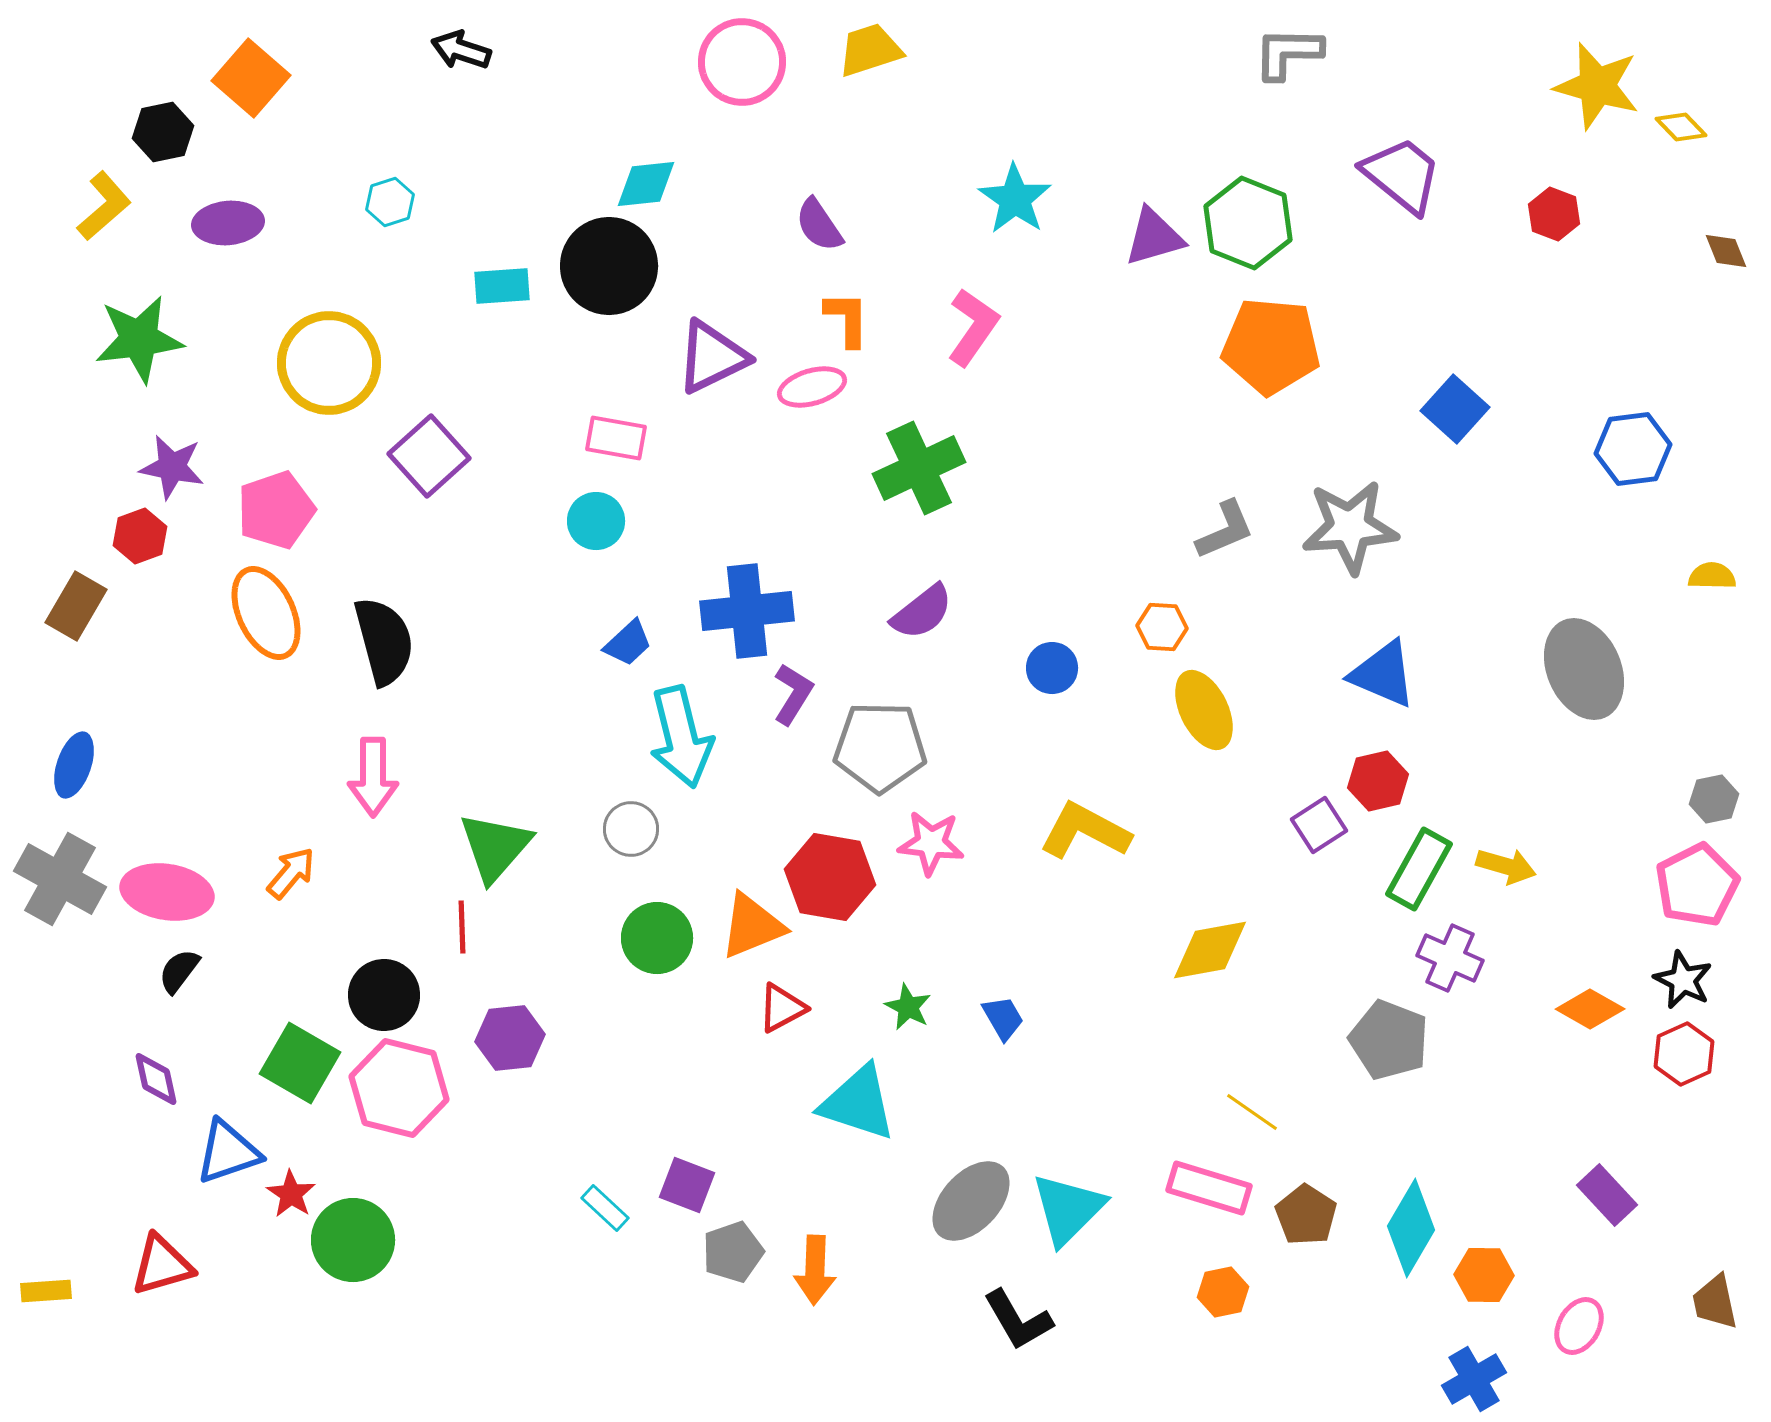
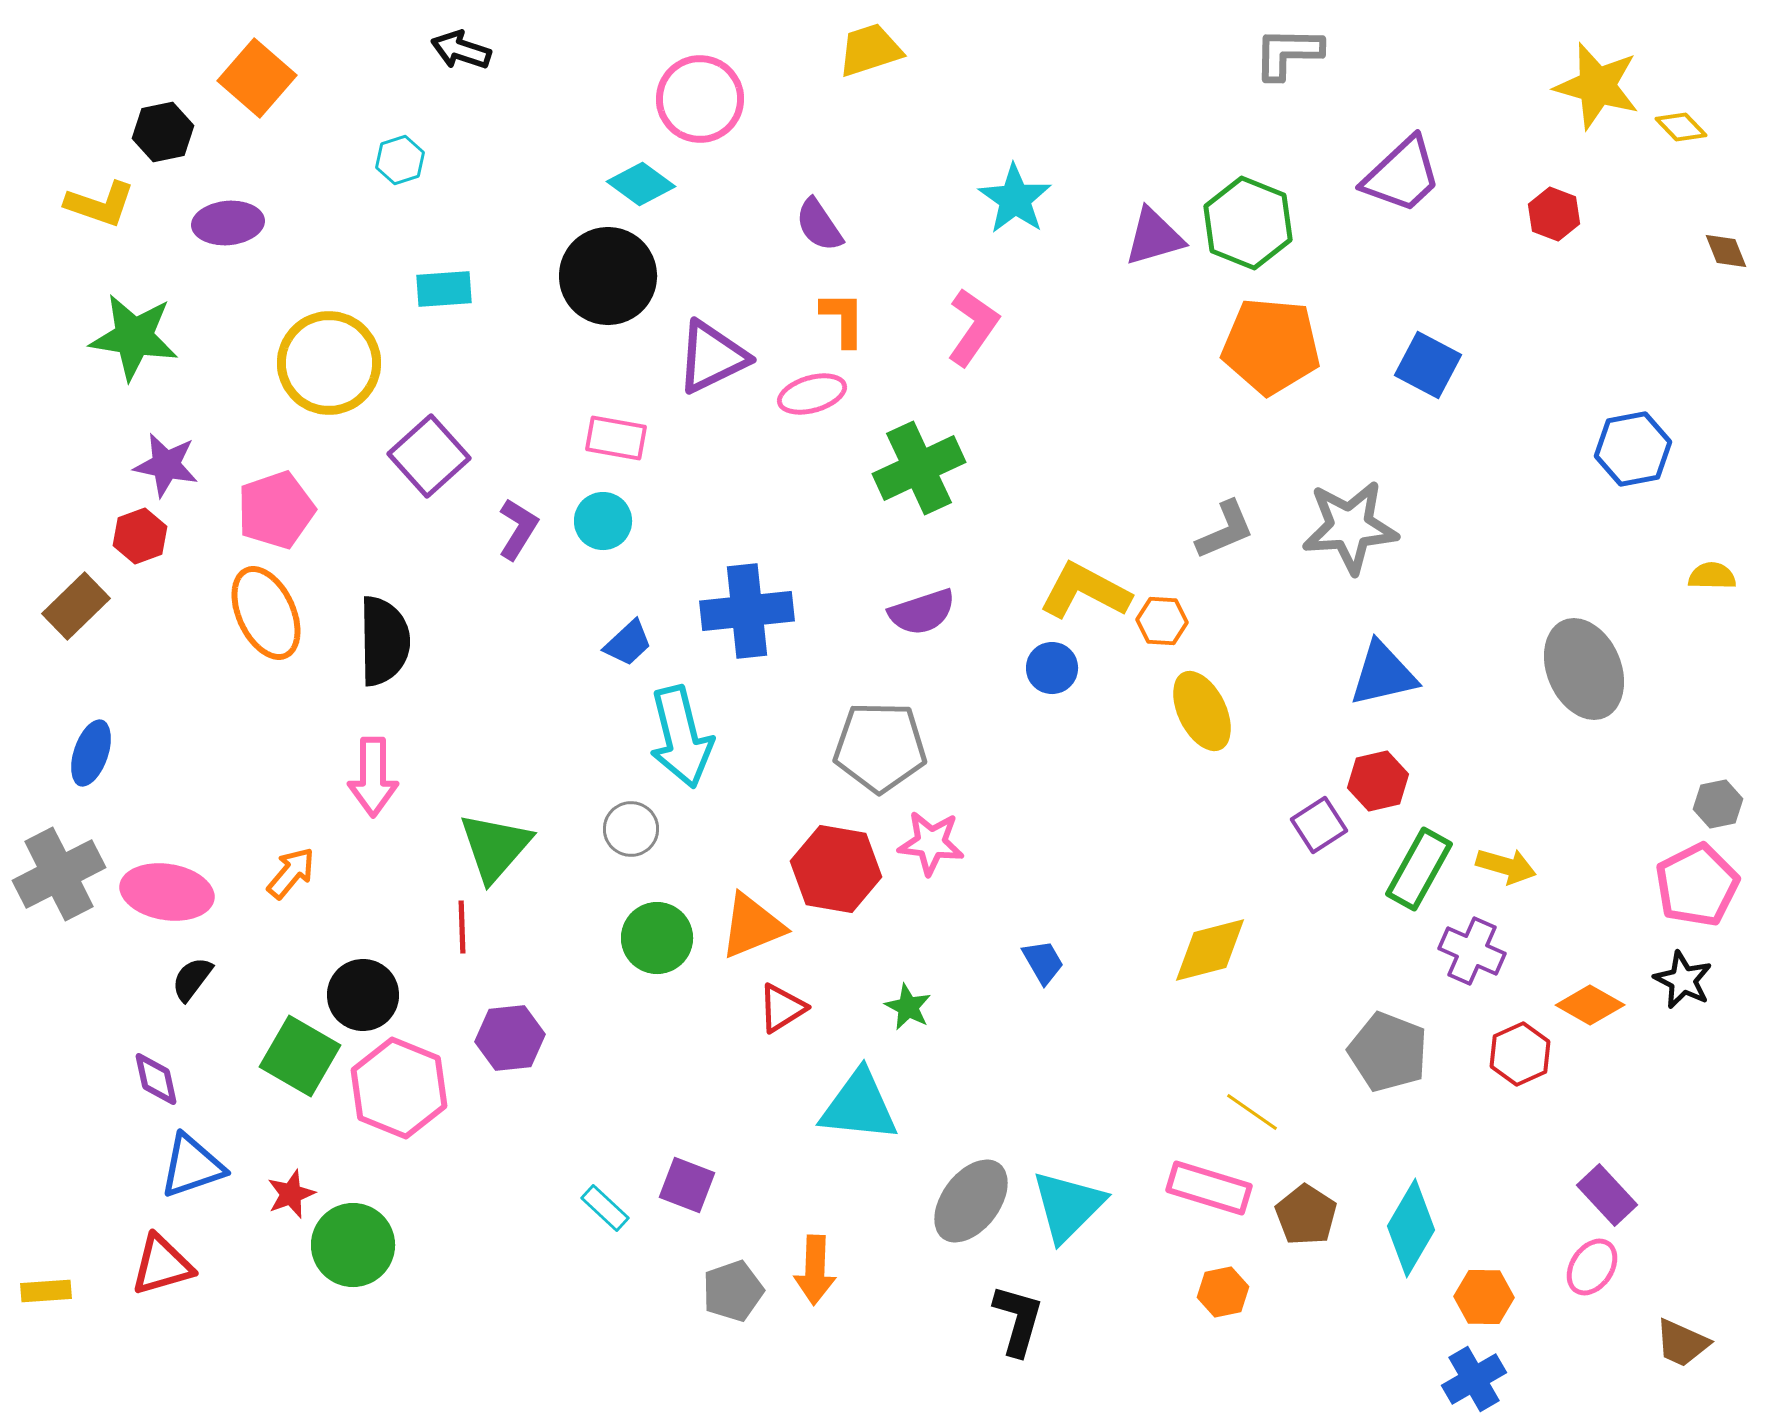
pink circle at (742, 62): moved 42 px left, 37 px down
orange square at (251, 78): moved 6 px right
purple trapezoid at (1402, 175): rotated 98 degrees clockwise
cyan diamond at (646, 184): moved 5 px left; rotated 42 degrees clockwise
cyan hexagon at (390, 202): moved 10 px right, 42 px up
yellow L-shape at (104, 206): moved 4 px left, 2 px up; rotated 60 degrees clockwise
black circle at (609, 266): moved 1 px left, 10 px down
cyan rectangle at (502, 286): moved 58 px left, 3 px down
orange L-shape at (847, 319): moved 4 px left
green star at (139, 339): moved 5 px left, 2 px up; rotated 16 degrees clockwise
pink ellipse at (812, 387): moved 7 px down
blue square at (1455, 409): moved 27 px left, 44 px up; rotated 14 degrees counterclockwise
blue hexagon at (1633, 449): rotated 4 degrees counterclockwise
purple star at (172, 467): moved 6 px left, 2 px up
cyan circle at (596, 521): moved 7 px right
brown rectangle at (76, 606): rotated 16 degrees clockwise
purple semicircle at (922, 612): rotated 20 degrees clockwise
orange hexagon at (1162, 627): moved 6 px up
black semicircle at (384, 641): rotated 14 degrees clockwise
blue triangle at (1383, 674): rotated 36 degrees counterclockwise
purple L-shape at (793, 694): moved 275 px left, 165 px up
yellow ellipse at (1204, 710): moved 2 px left, 1 px down
blue ellipse at (74, 765): moved 17 px right, 12 px up
gray hexagon at (1714, 799): moved 4 px right, 5 px down
yellow L-shape at (1085, 831): moved 240 px up
red hexagon at (830, 877): moved 6 px right, 8 px up
gray cross at (60, 879): moved 1 px left, 5 px up; rotated 34 degrees clockwise
yellow diamond at (1210, 950): rotated 4 degrees counterclockwise
purple cross at (1450, 958): moved 22 px right, 7 px up
black semicircle at (179, 971): moved 13 px right, 8 px down
black circle at (384, 995): moved 21 px left
red triangle at (782, 1008): rotated 4 degrees counterclockwise
orange diamond at (1590, 1009): moved 4 px up
blue trapezoid at (1003, 1018): moved 40 px right, 56 px up
gray pentagon at (1389, 1040): moved 1 px left, 12 px down
red hexagon at (1684, 1054): moved 164 px left
green square at (300, 1063): moved 7 px up
pink hexagon at (399, 1088): rotated 8 degrees clockwise
cyan triangle at (858, 1103): moved 1 px right, 3 px down; rotated 12 degrees counterclockwise
blue triangle at (228, 1152): moved 36 px left, 14 px down
red star at (291, 1194): rotated 18 degrees clockwise
gray ellipse at (971, 1201): rotated 6 degrees counterclockwise
cyan triangle at (1068, 1209): moved 3 px up
green circle at (353, 1240): moved 5 px down
gray pentagon at (733, 1252): moved 39 px down
orange hexagon at (1484, 1275): moved 22 px down
brown trapezoid at (1715, 1302): moved 33 px left, 41 px down; rotated 54 degrees counterclockwise
black L-shape at (1018, 1320): rotated 134 degrees counterclockwise
pink ellipse at (1579, 1326): moved 13 px right, 59 px up; rotated 4 degrees clockwise
